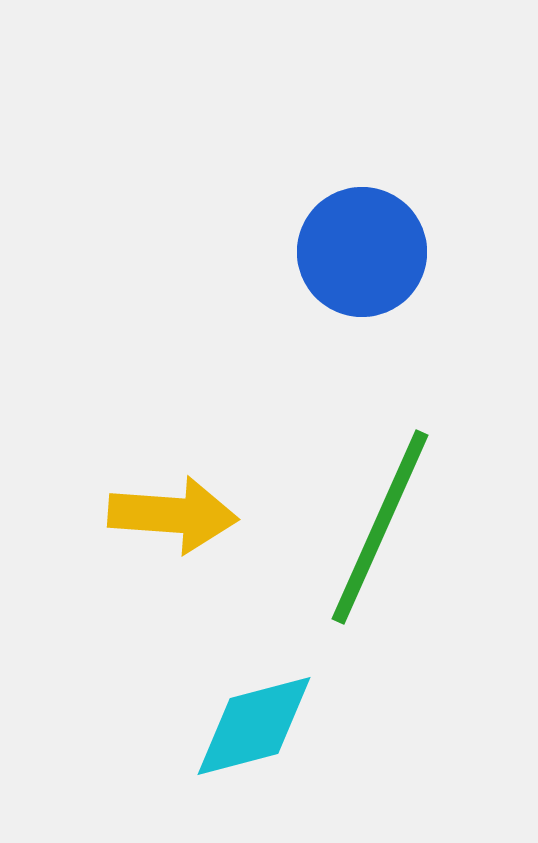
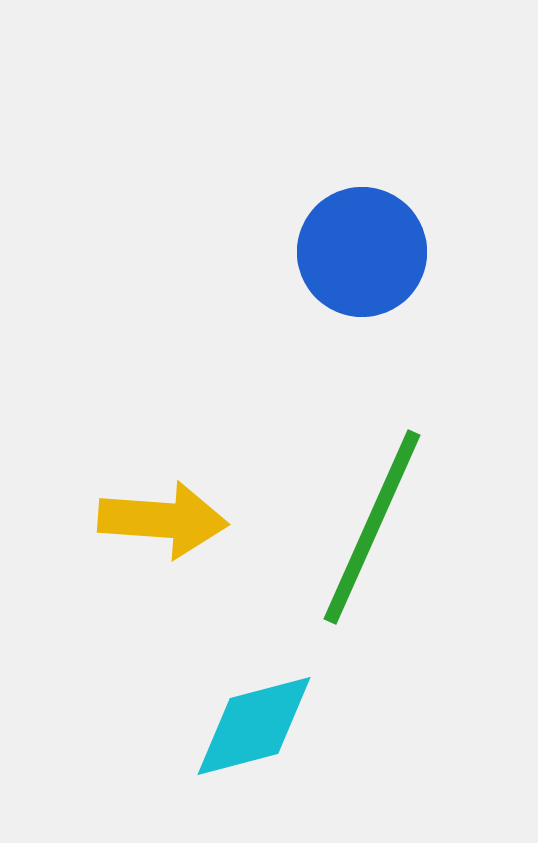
yellow arrow: moved 10 px left, 5 px down
green line: moved 8 px left
